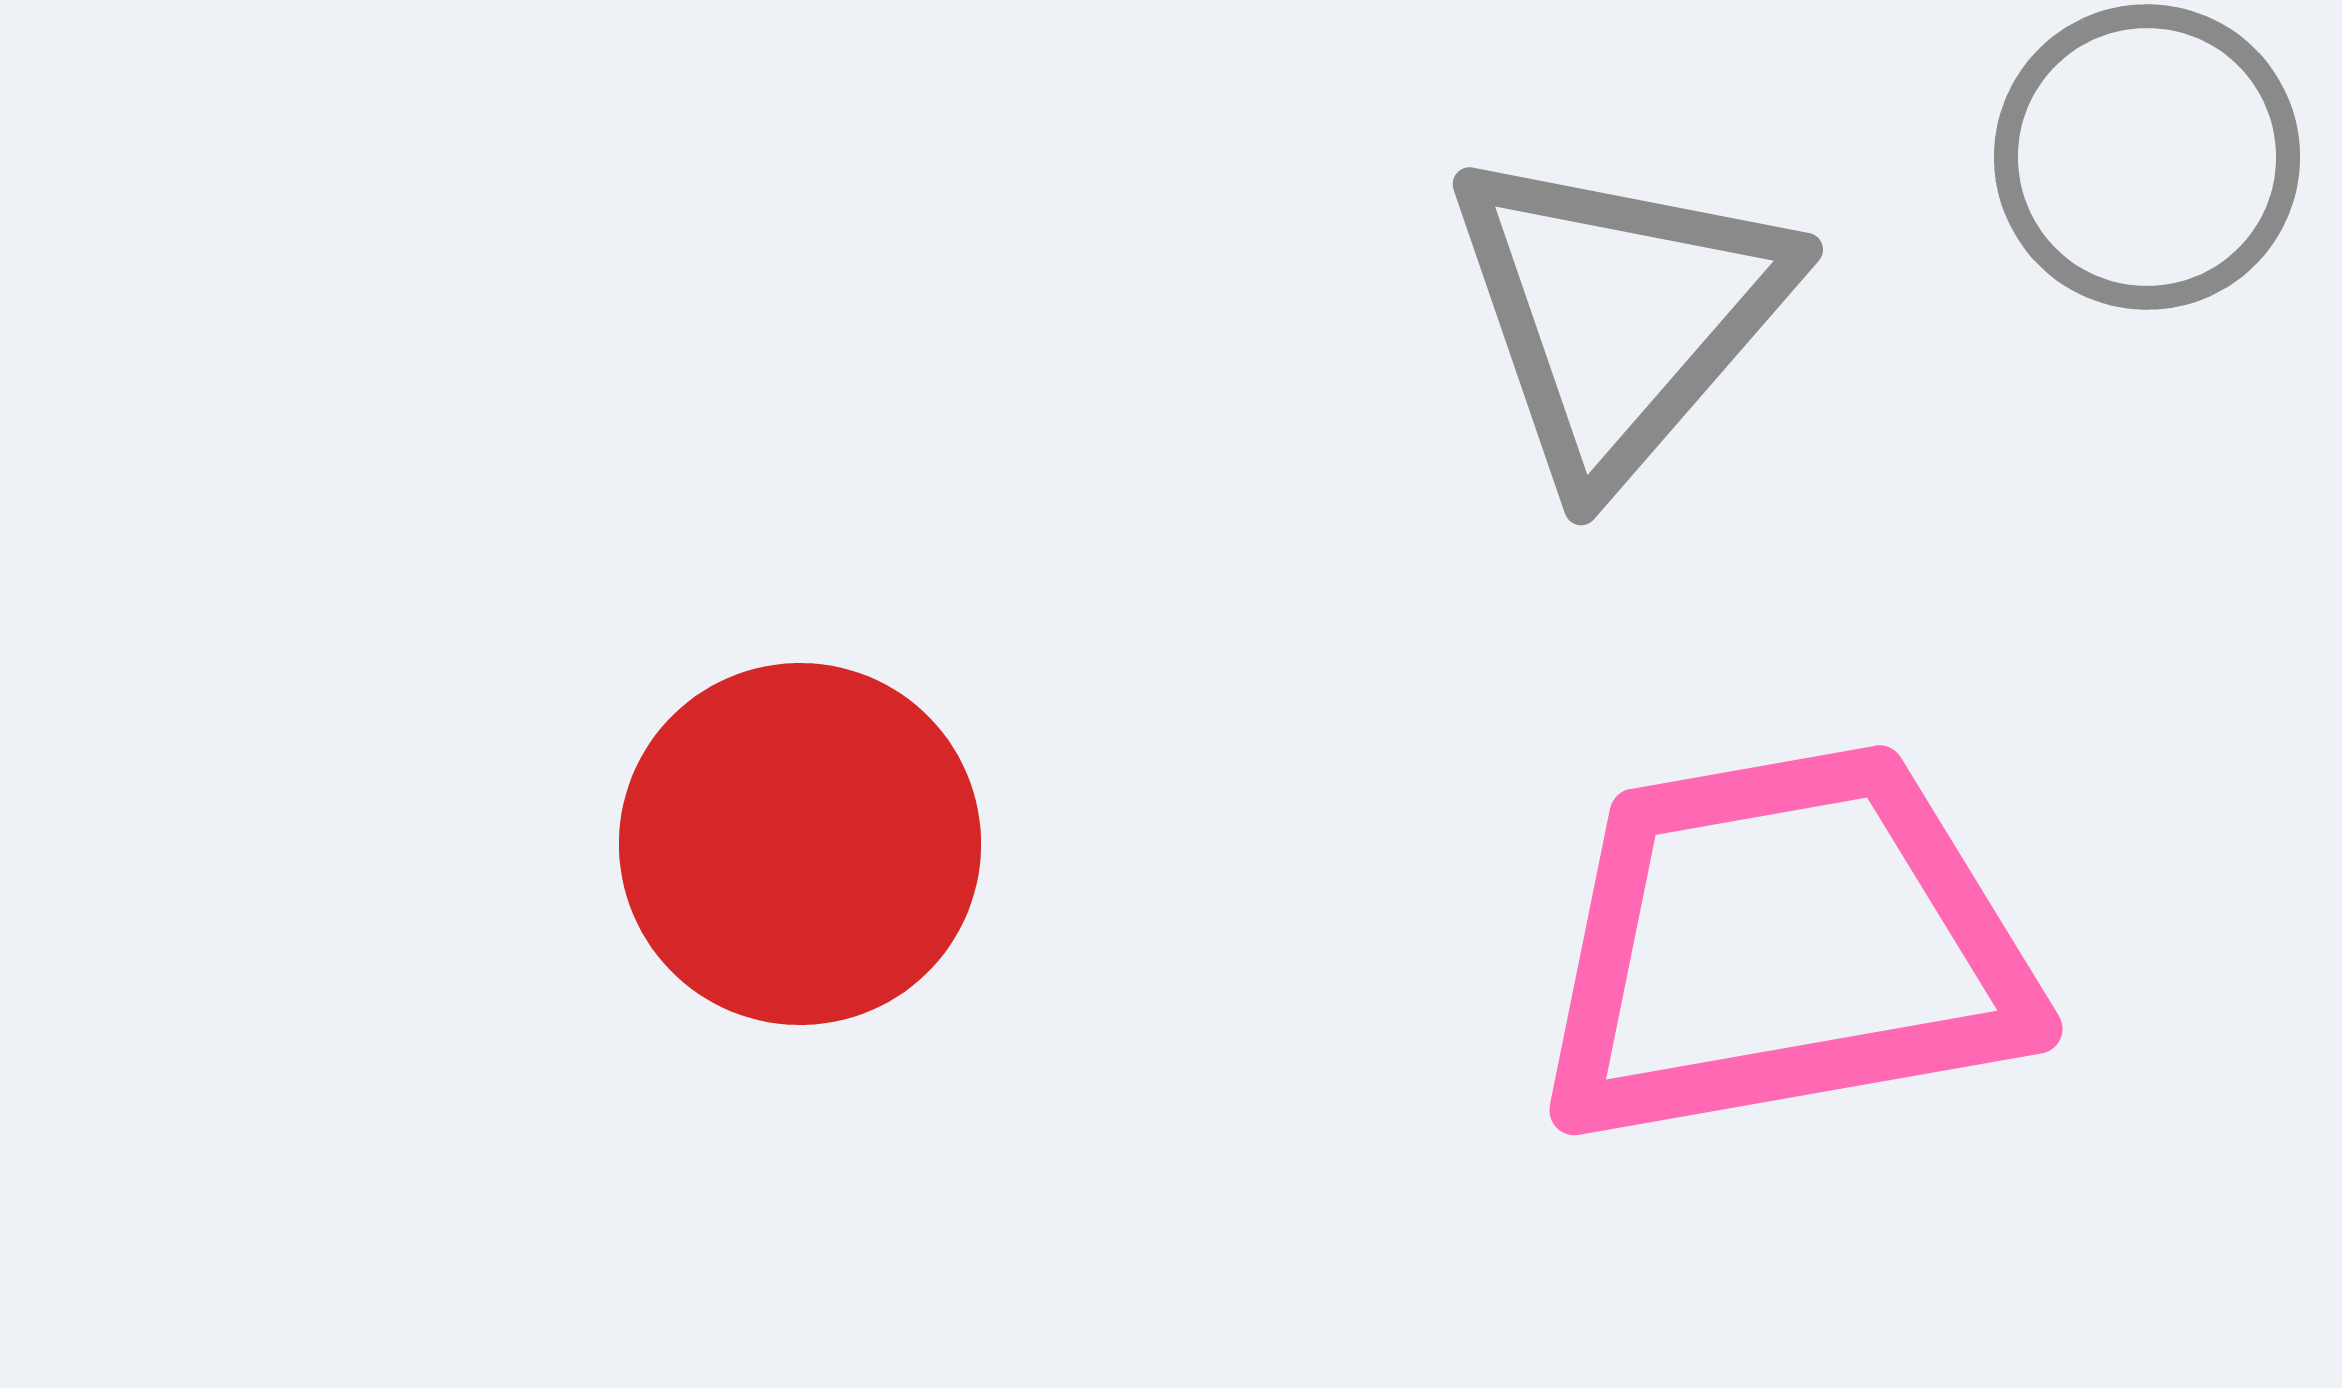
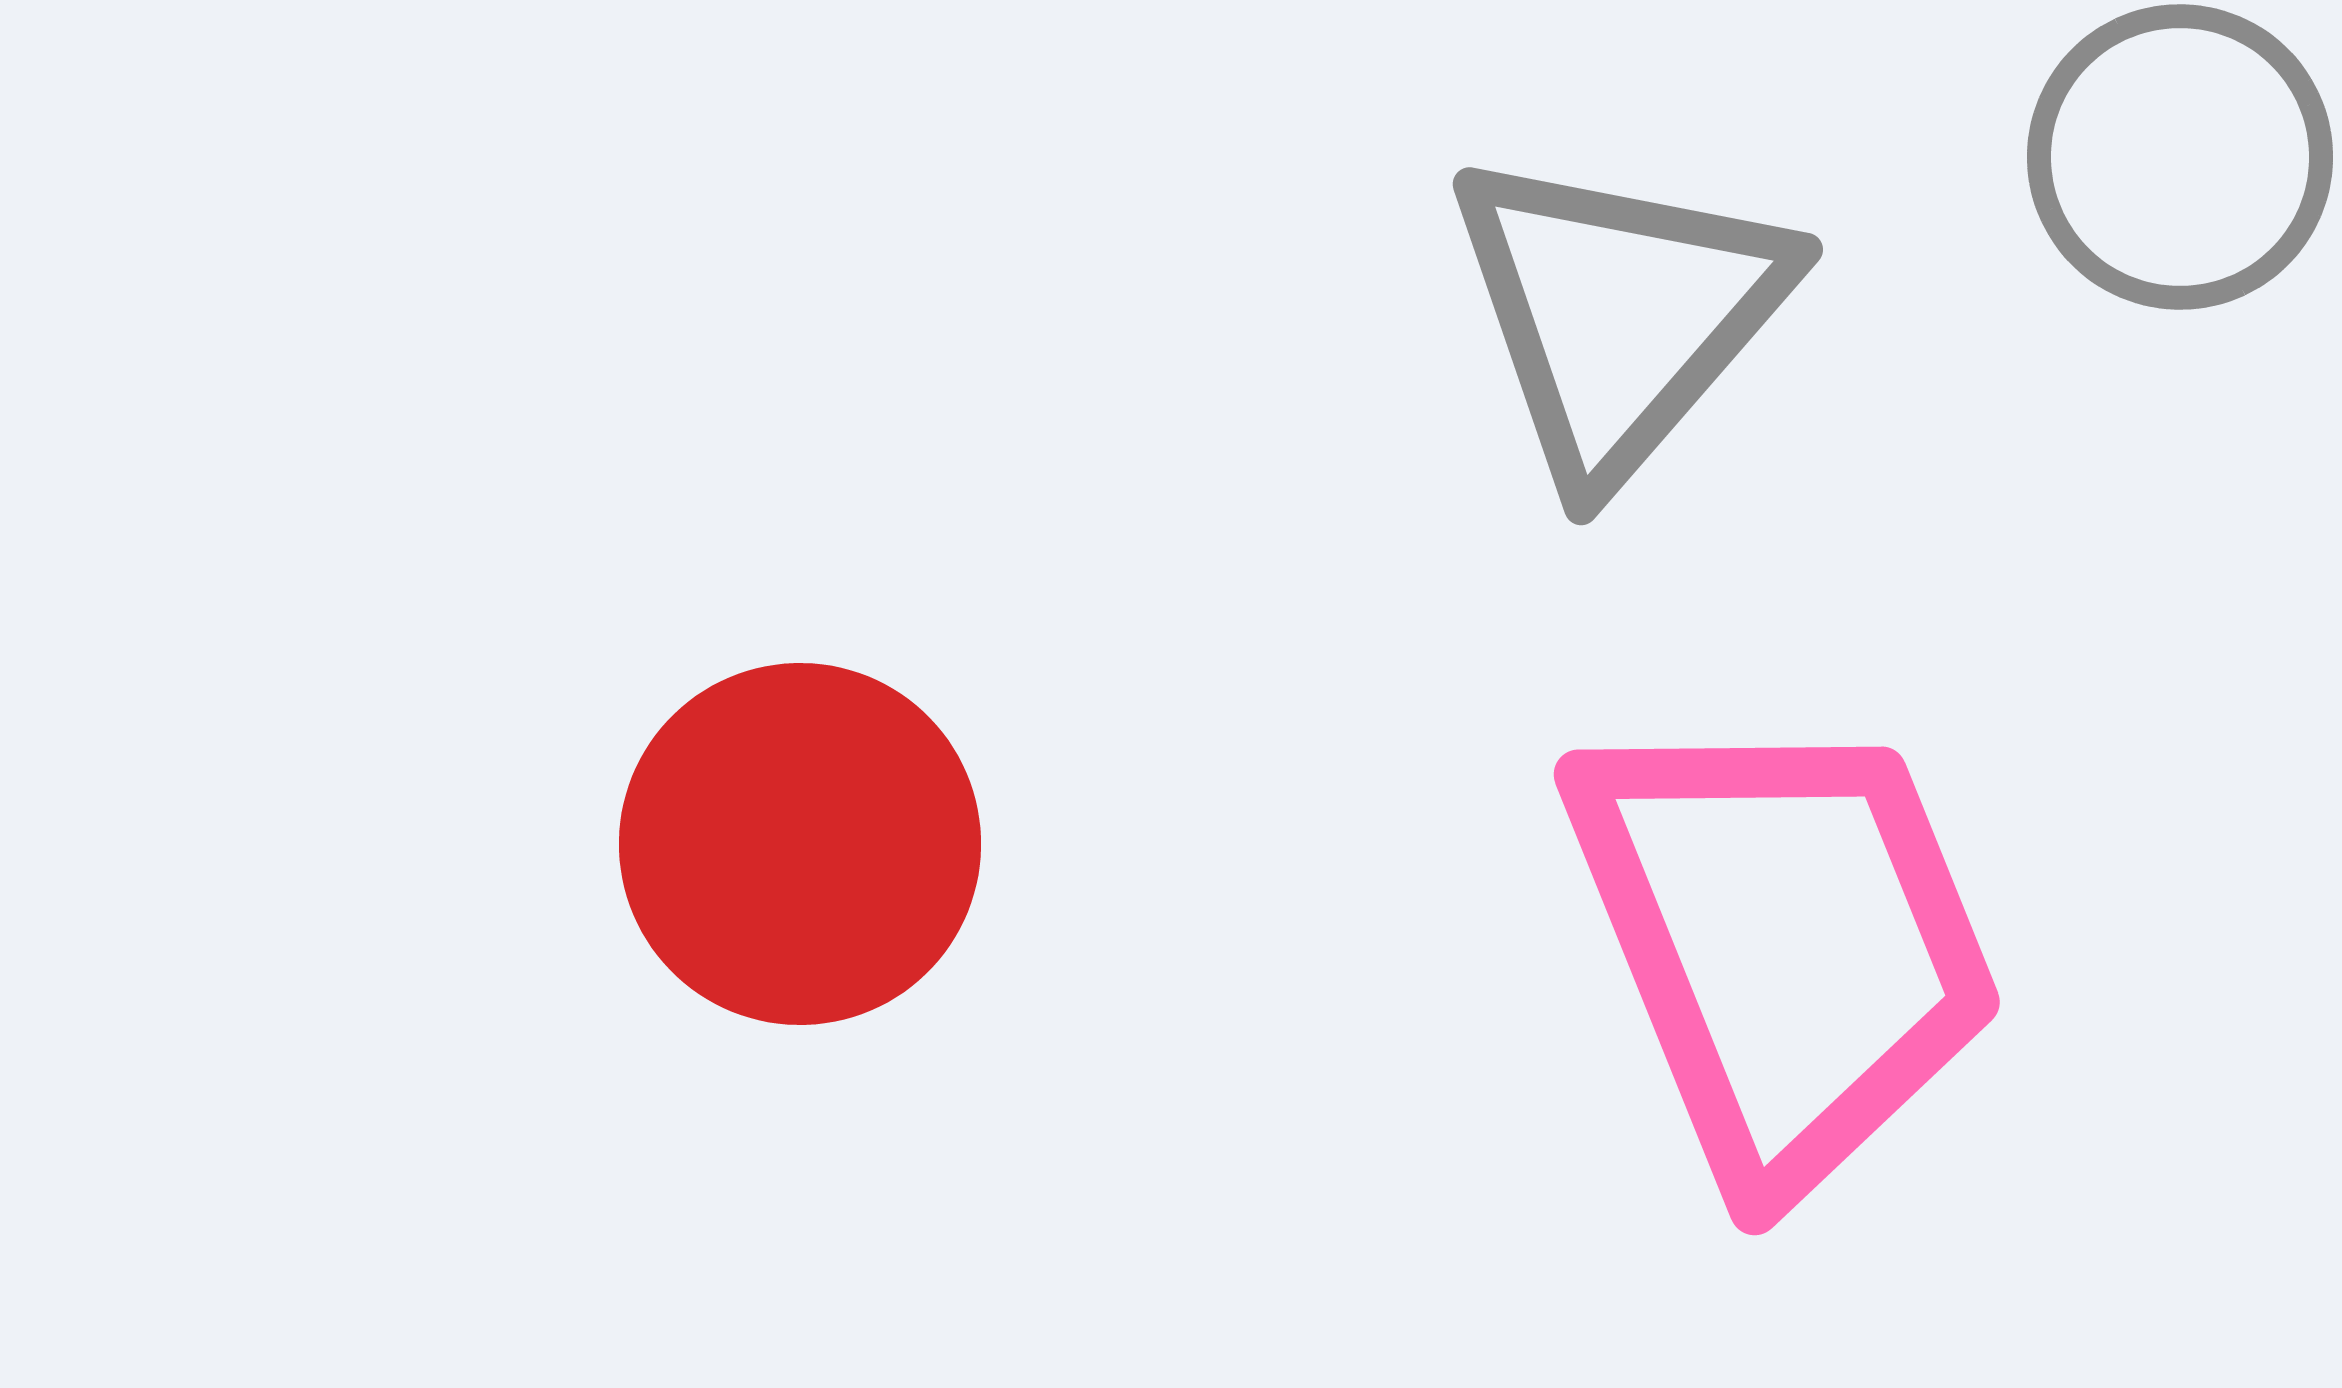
gray circle: moved 33 px right
pink trapezoid: rotated 78 degrees clockwise
